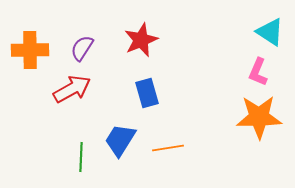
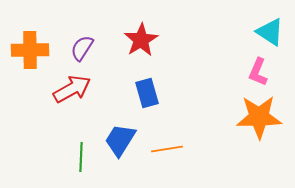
red star: rotated 8 degrees counterclockwise
orange line: moved 1 px left, 1 px down
